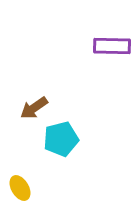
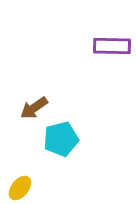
yellow ellipse: rotated 70 degrees clockwise
